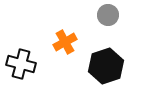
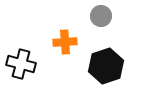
gray circle: moved 7 px left, 1 px down
orange cross: rotated 25 degrees clockwise
